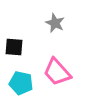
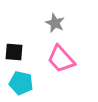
black square: moved 5 px down
pink trapezoid: moved 4 px right, 13 px up
